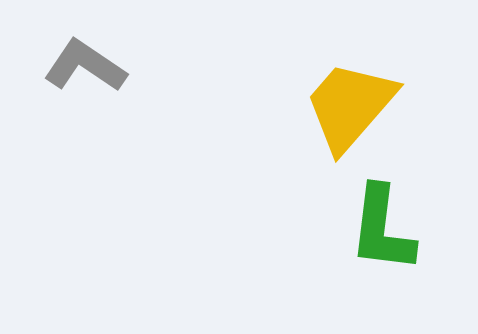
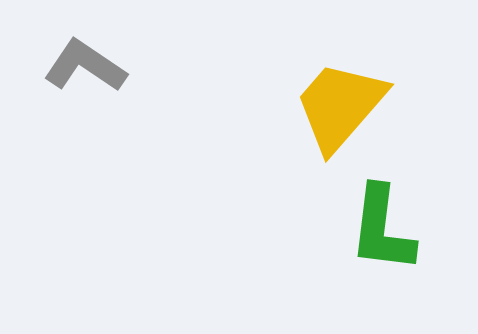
yellow trapezoid: moved 10 px left
